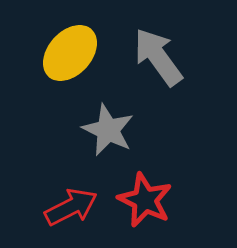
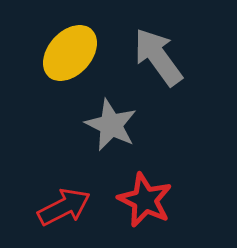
gray star: moved 3 px right, 5 px up
red arrow: moved 7 px left
